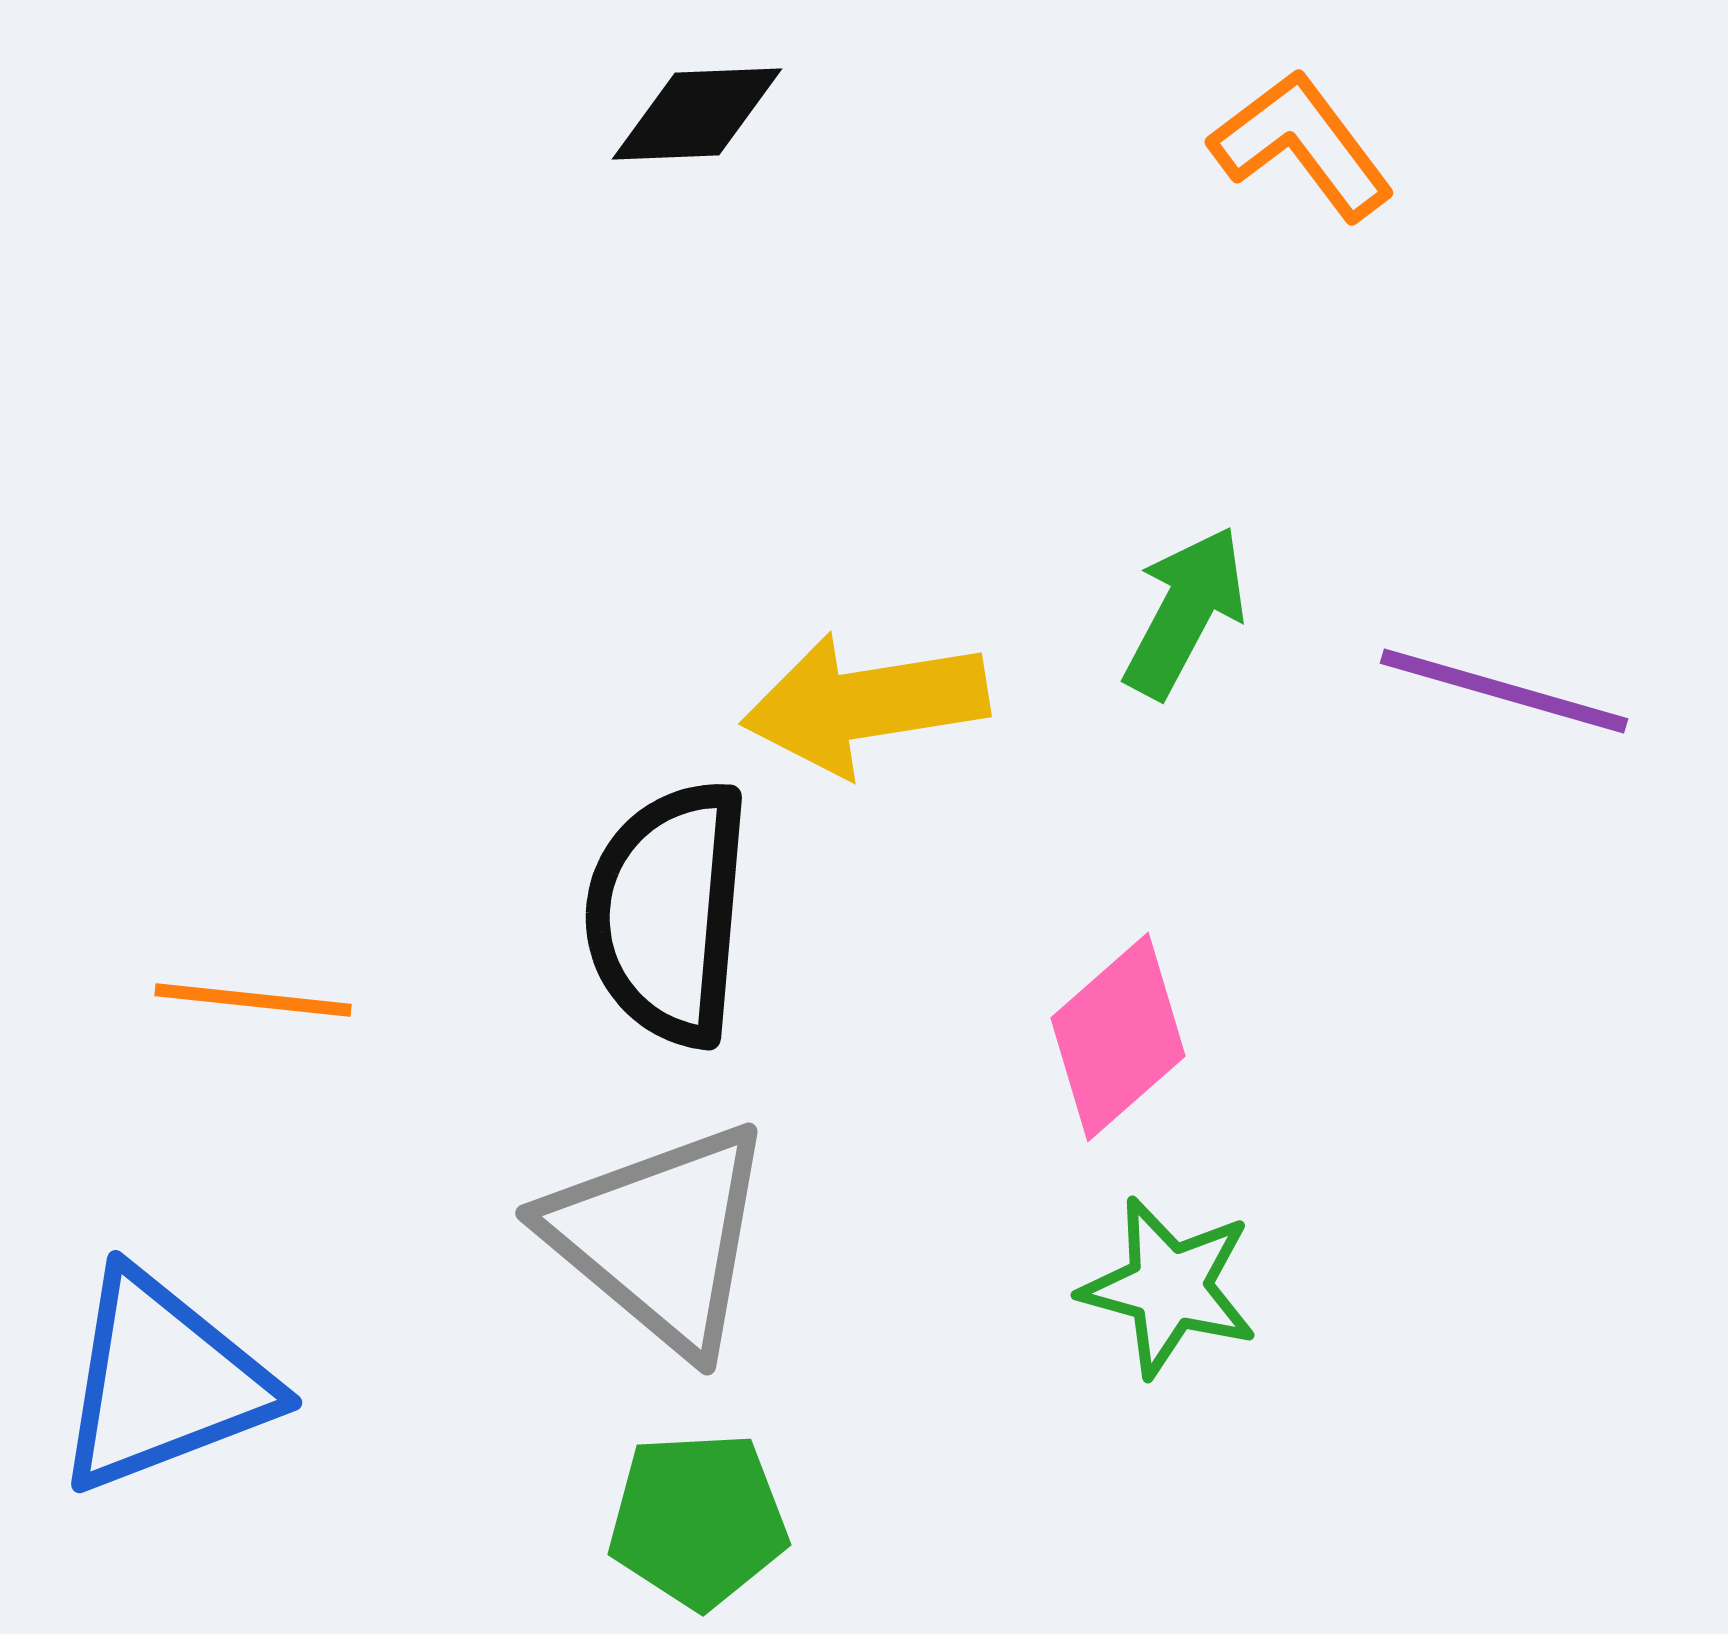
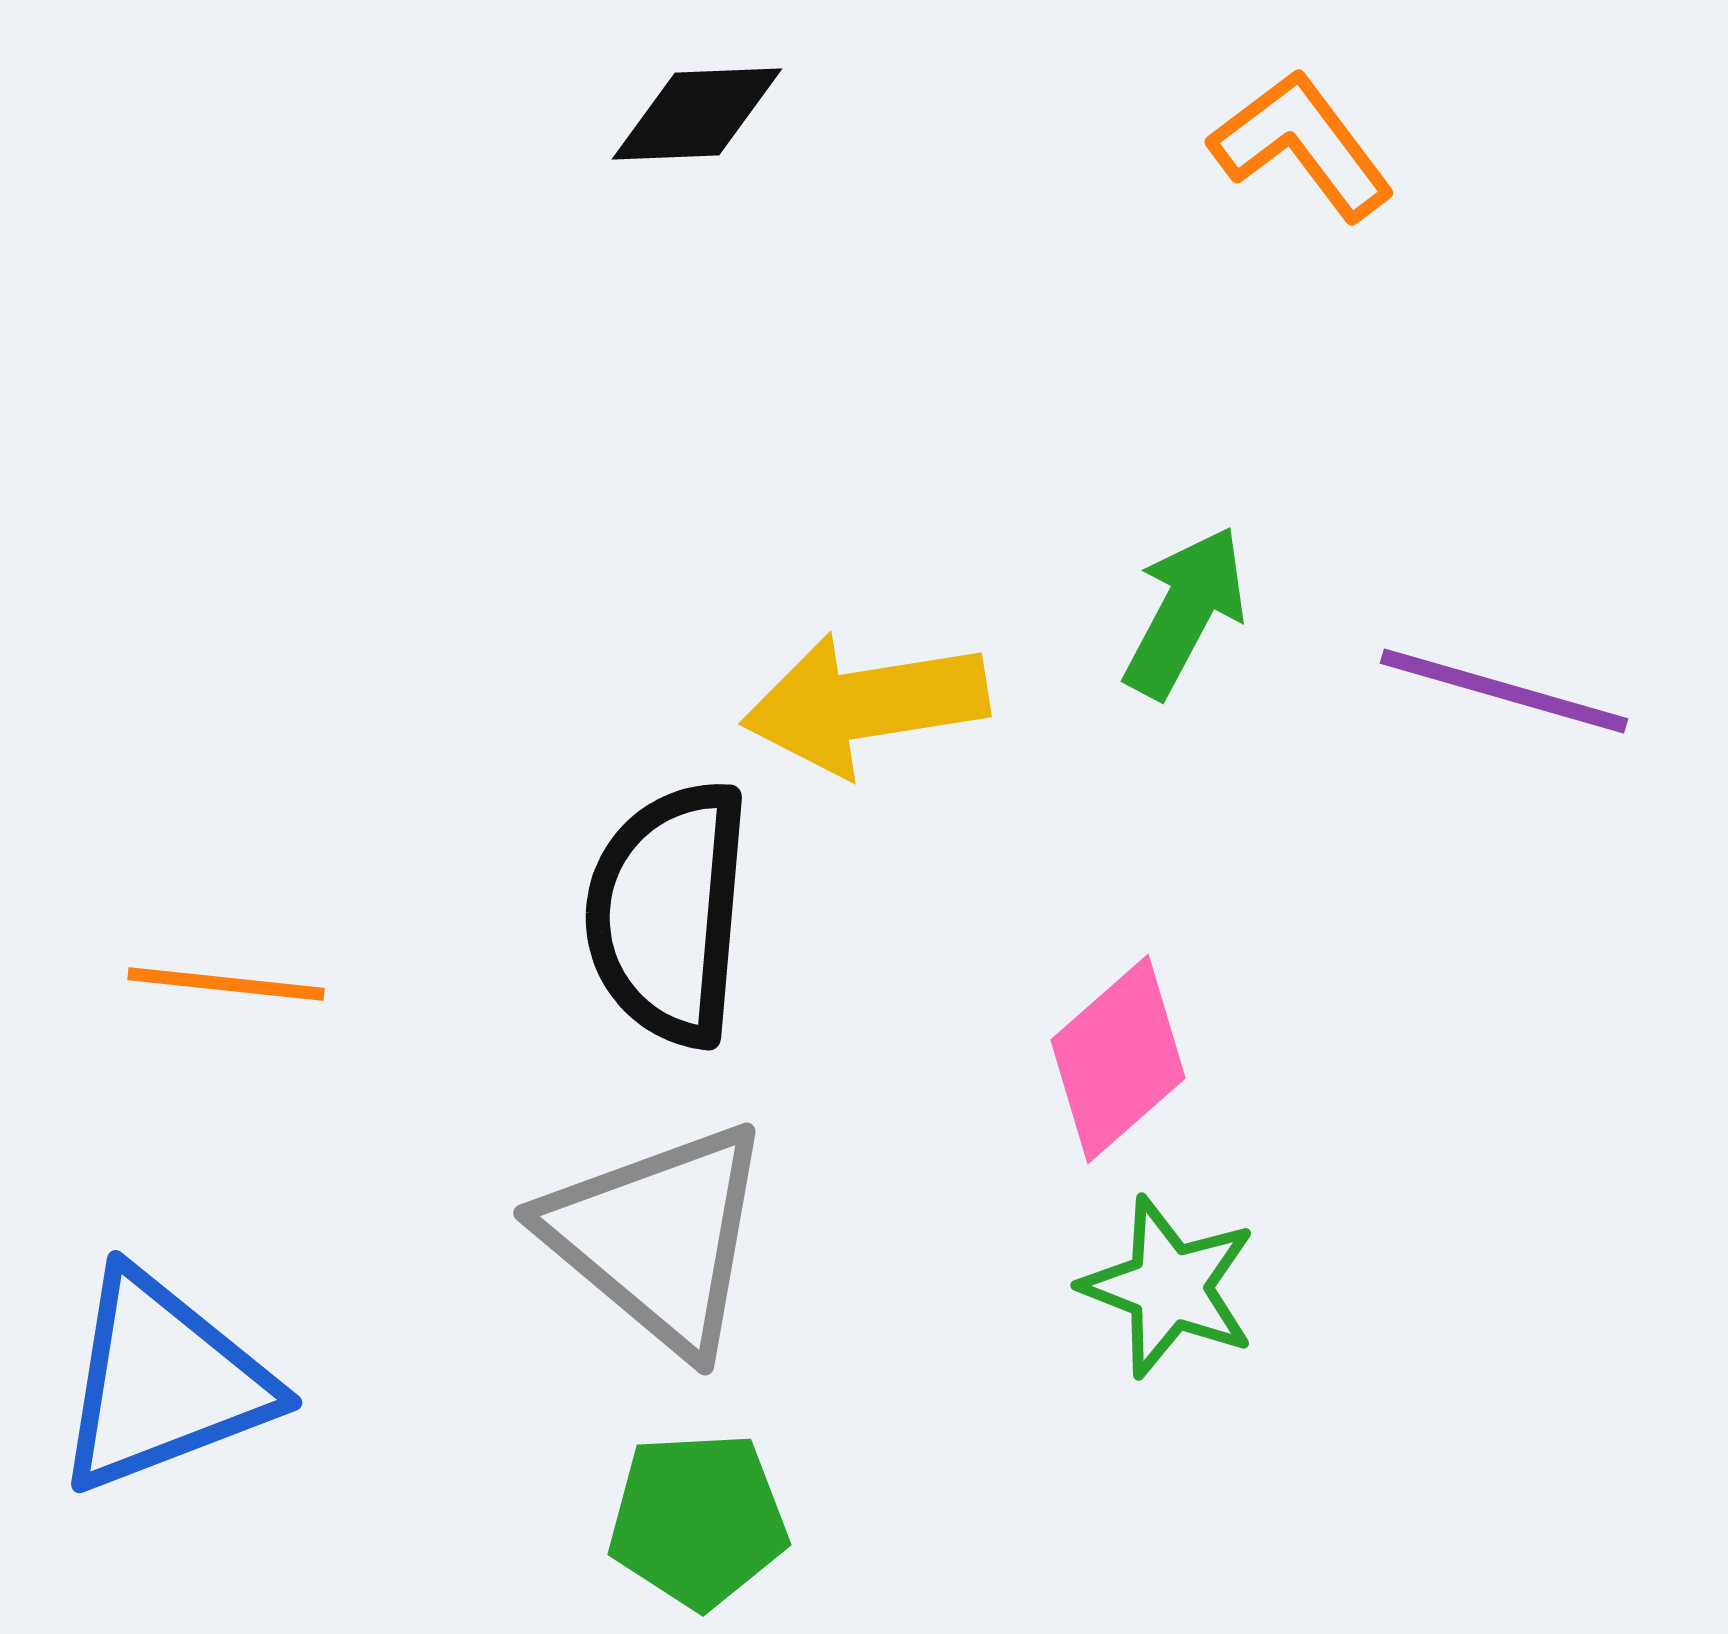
orange line: moved 27 px left, 16 px up
pink diamond: moved 22 px down
gray triangle: moved 2 px left
green star: rotated 6 degrees clockwise
